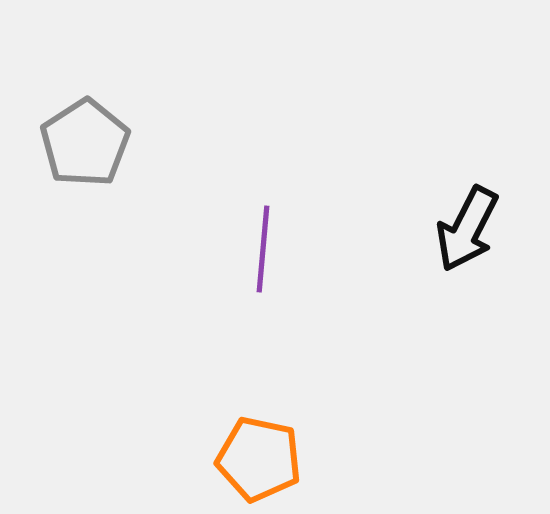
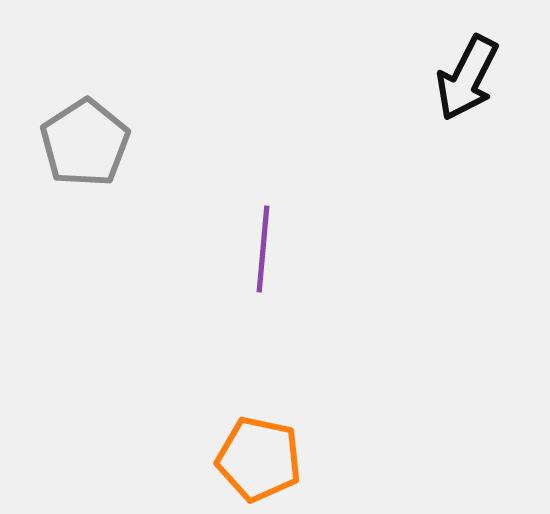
black arrow: moved 151 px up
